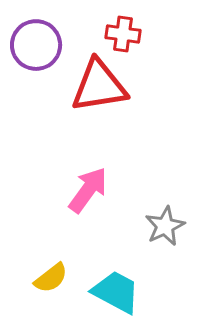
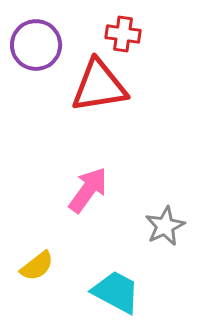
yellow semicircle: moved 14 px left, 12 px up
